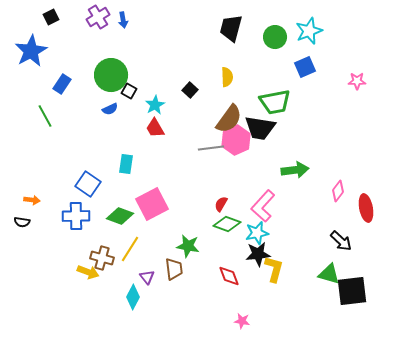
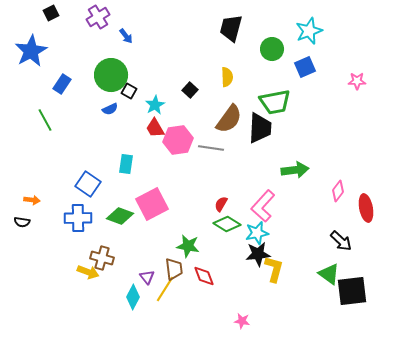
black square at (51, 17): moved 4 px up
blue arrow at (123, 20): moved 3 px right, 16 px down; rotated 28 degrees counterclockwise
green circle at (275, 37): moved 3 px left, 12 px down
green line at (45, 116): moved 4 px down
black trapezoid at (260, 128): rotated 96 degrees counterclockwise
pink hexagon at (236, 140): moved 58 px left; rotated 16 degrees clockwise
gray line at (211, 148): rotated 15 degrees clockwise
blue cross at (76, 216): moved 2 px right, 2 px down
green diamond at (227, 224): rotated 12 degrees clockwise
yellow line at (130, 249): moved 35 px right, 40 px down
green triangle at (329, 274): rotated 20 degrees clockwise
red diamond at (229, 276): moved 25 px left
